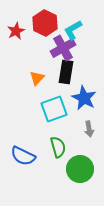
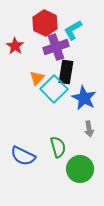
red star: moved 1 px left, 15 px down; rotated 12 degrees counterclockwise
purple cross: moved 7 px left, 1 px up; rotated 10 degrees clockwise
cyan square: moved 20 px up; rotated 24 degrees counterclockwise
